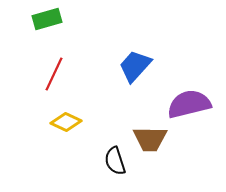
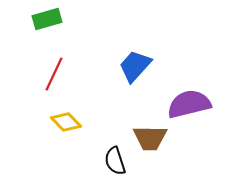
yellow diamond: rotated 20 degrees clockwise
brown trapezoid: moved 1 px up
